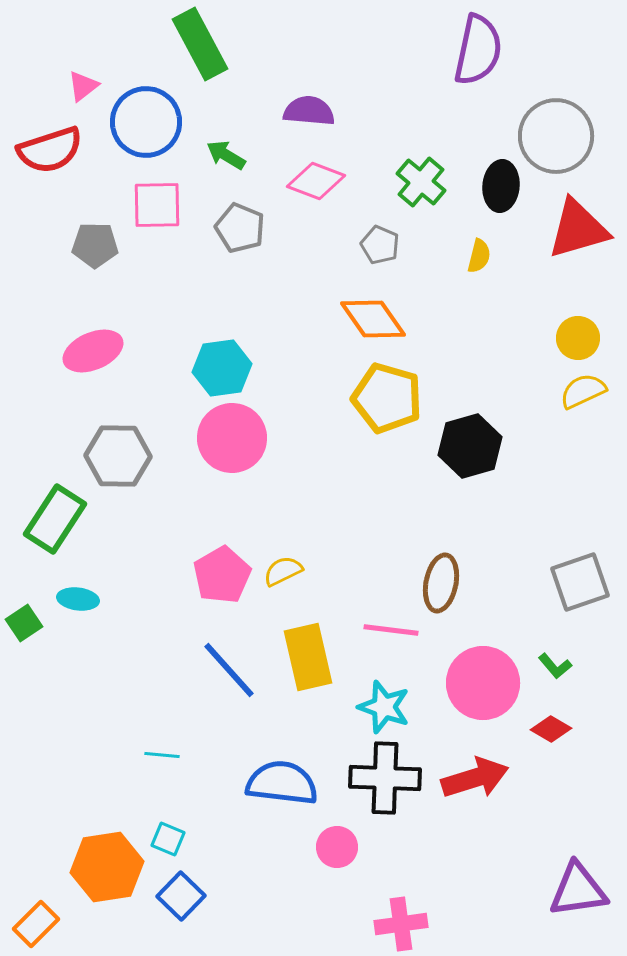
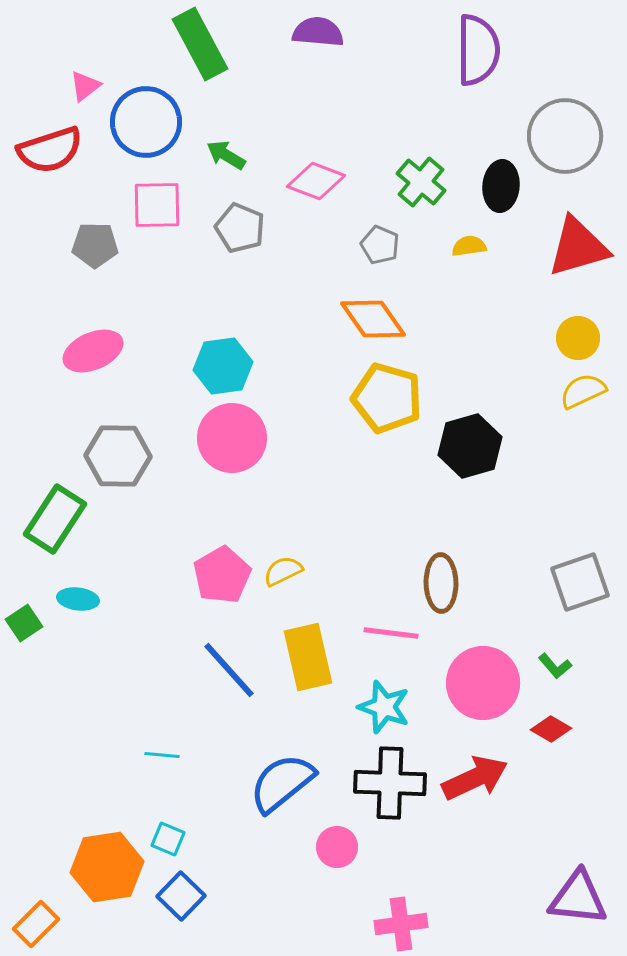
purple semicircle at (478, 50): rotated 12 degrees counterclockwise
pink triangle at (83, 86): moved 2 px right
purple semicircle at (309, 111): moved 9 px right, 79 px up
gray circle at (556, 136): moved 9 px right
red triangle at (578, 229): moved 18 px down
yellow semicircle at (479, 256): moved 10 px left, 10 px up; rotated 112 degrees counterclockwise
cyan hexagon at (222, 368): moved 1 px right, 2 px up
brown ellipse at (441, 583): rotated 12 degrees counterclockwise
pink line at (391, 630): moved 3 px down
black cross at (385, 778): moved 5 px right, 5 px down
red arrow at (475, 778): rotated 8 degrees counterclockwise
blue semicircle at (282, 783): rotated 46 degrees counterclockwise
purple triangle at (578, 890): moved 8 px down; rotated 14 degrees clockwise
